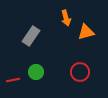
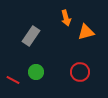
red line: rotated 40 degrees clockwise
